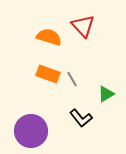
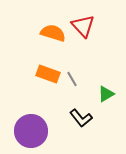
orange semicircle: moved 4 px right, 4 px up
